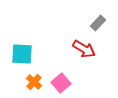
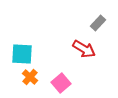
orange cross: moved 4 px left, 5 px up
